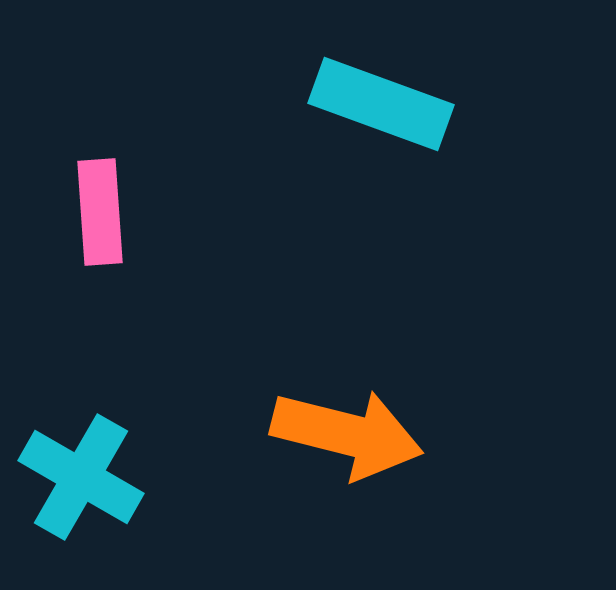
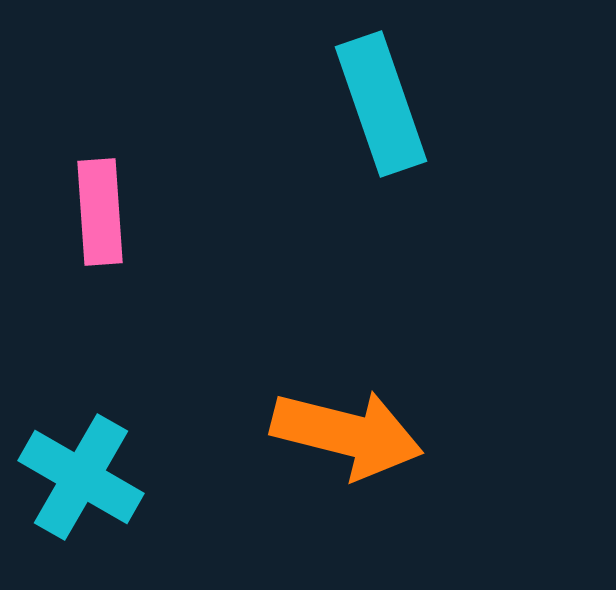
cyan rectangle: rotated 51 degrees clockwise
